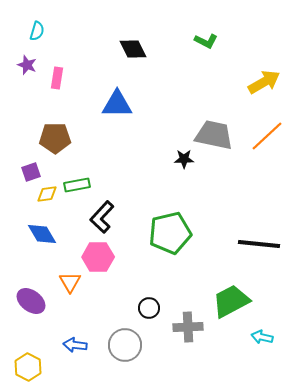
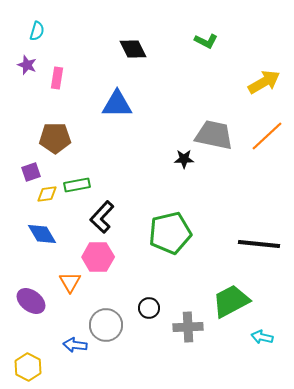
gray circle: moved 19 px left, 20 px up
